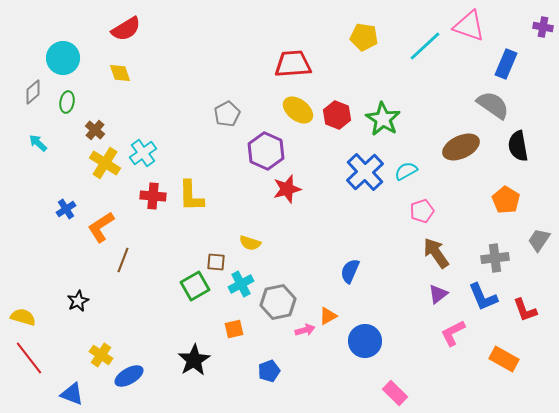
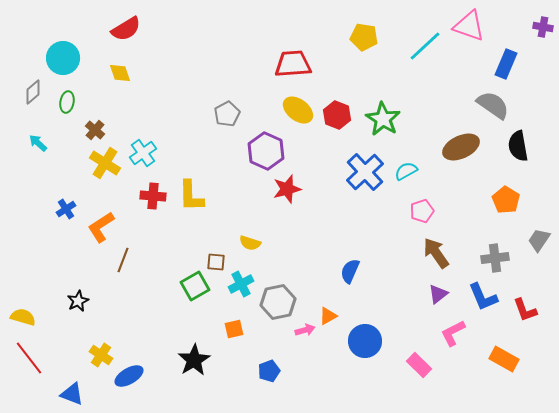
pink rectangle at (395, 393): moved 24 px right, 28 px up
